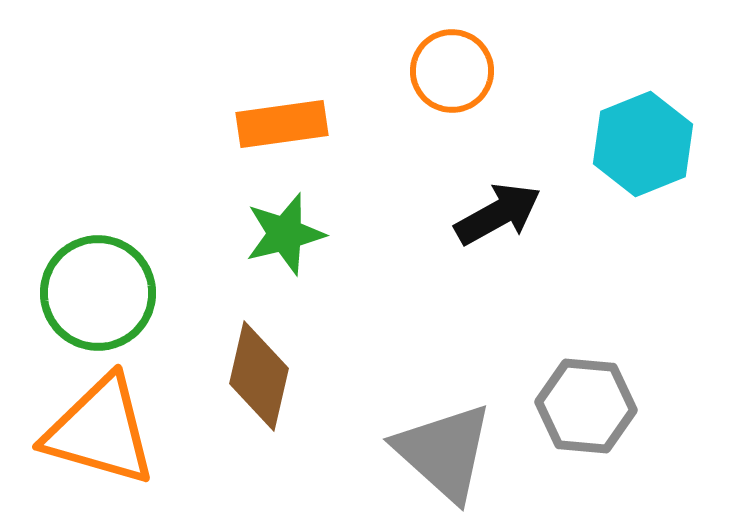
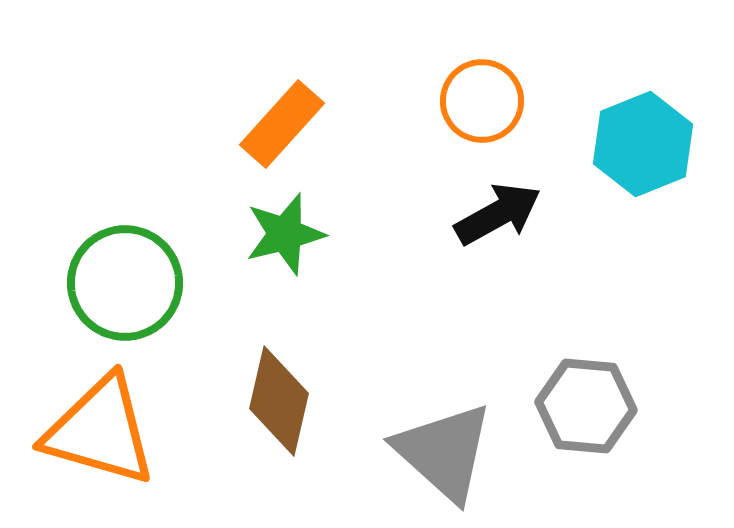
orange circle: moved 30 px right, 30 px down
orange rectangle: rotated 40 degrees counterclockwise
green circle: moved 27 px right, 10 px up
brown diamond: moved 20 px right, 25 px down
